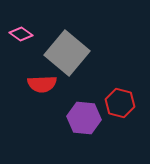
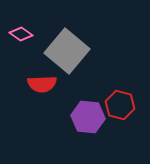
gray square: moved 2 px up
red hexagon: moved 2 px down
purple hexagon: moved 4 px right, 1 px up
